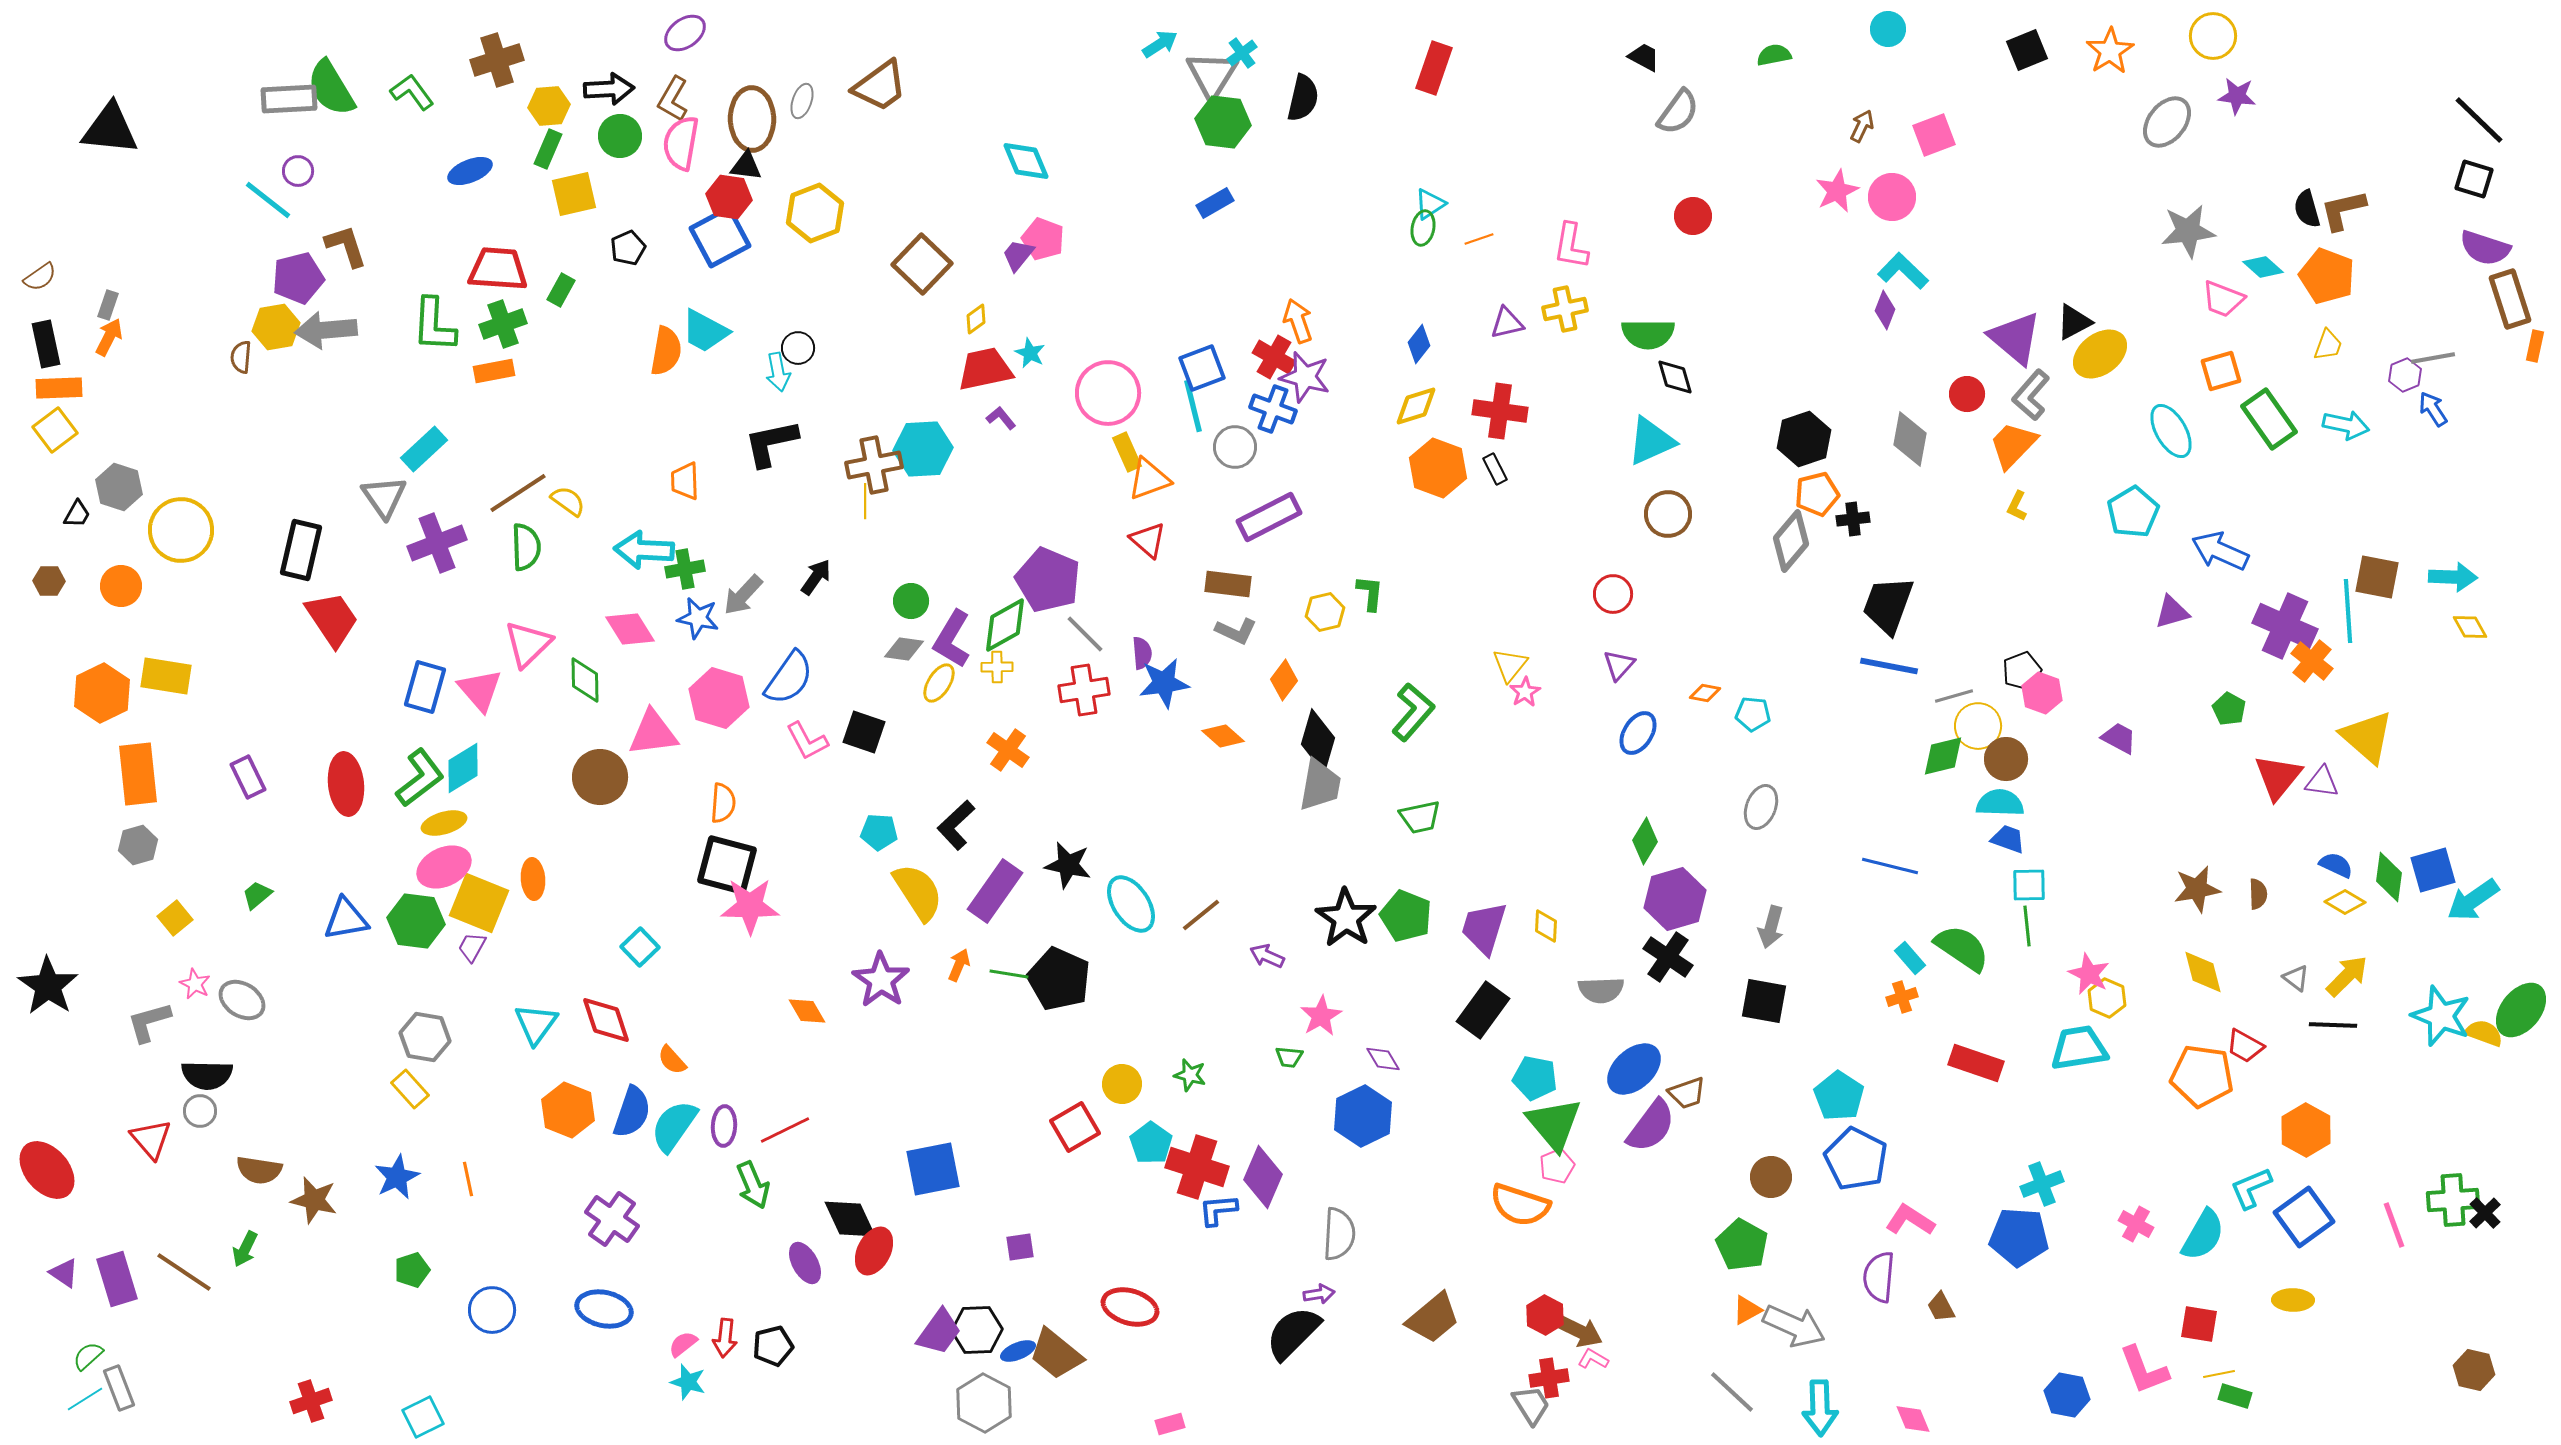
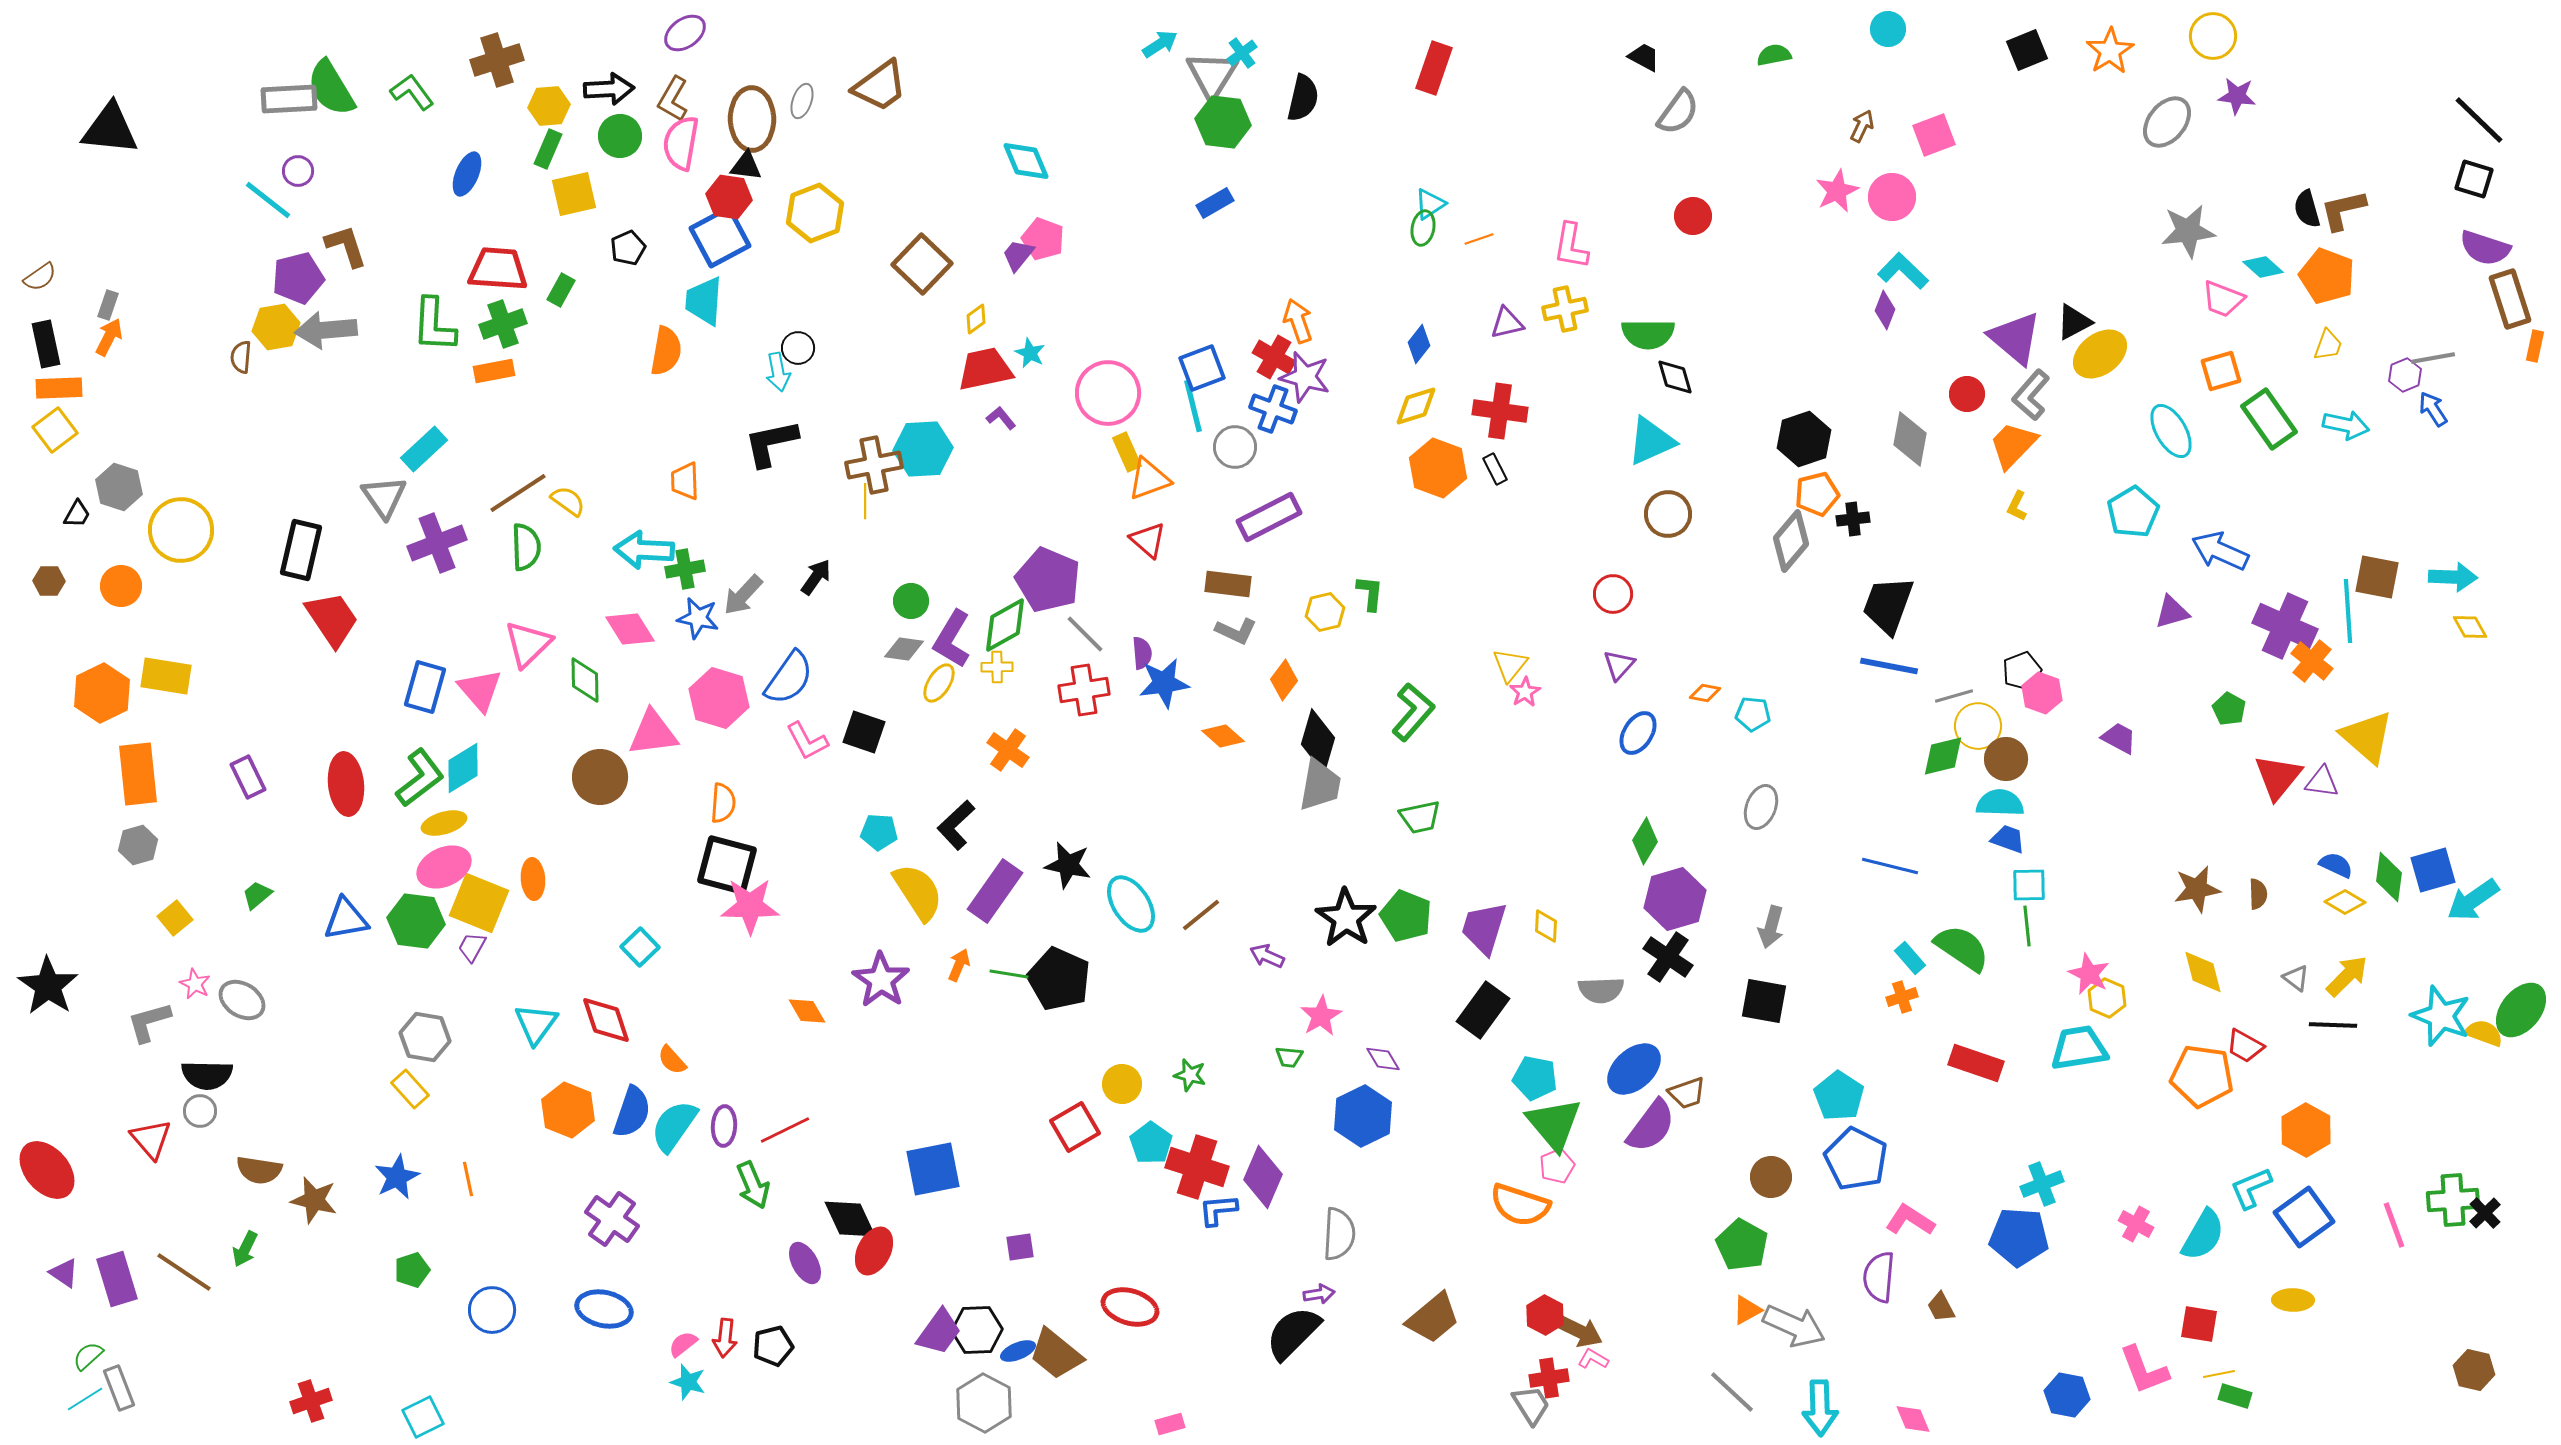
blue ellipse at (470, 171): moved 3 px left, 3 px down; rotated 45 degrees counterclockwise
cyan trapezoid at (705, 331): moved 1 px left, 30 px up; rotated 66 degrees clockwise
